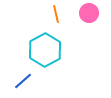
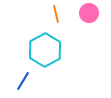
blue line: rotated 18 degrees counterclockwise
